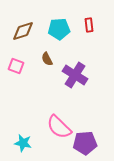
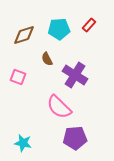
red rectangle: rotated 48 degrees clockwise
brown diamond: moved 1 px right, 4 px down
pink square: moved 2 px right, 11 px down
pink semicircle: moved 20 px up
purple pentagon: moved 10 px left, 5 px up
